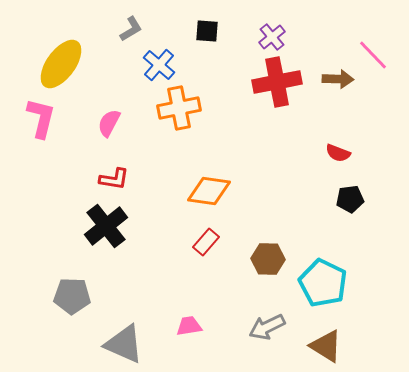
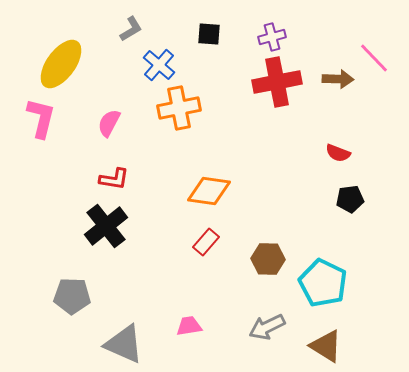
black square: moved 2 px right, 3 px down
purple cross: rotated 24 degrees clockwise
pink line: moved 1 px right, 3 px down
